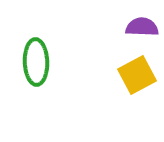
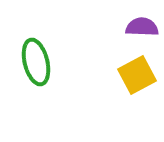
green ellipse: rotated 12 degrees counterclockwise
